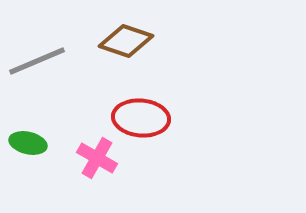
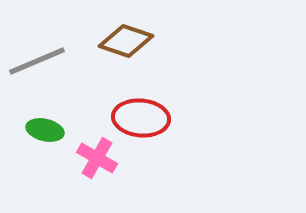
green ellipse: moved 17 px right, 13 px up
